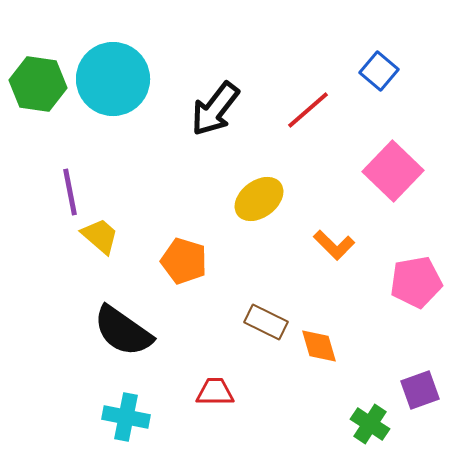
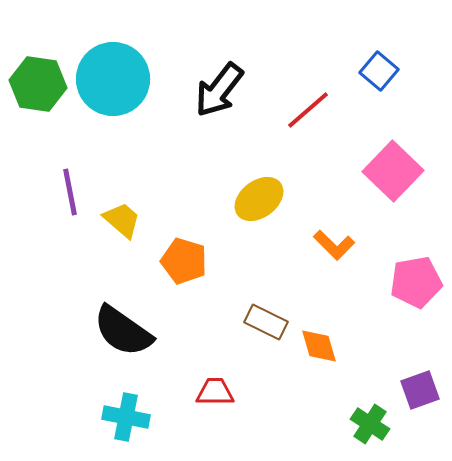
black arrow: moved 4 px right, 19 px up
yellow trapezoid: moved 22 px right, 16 px up
